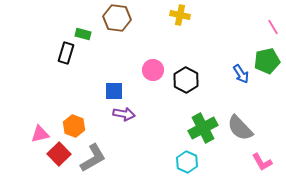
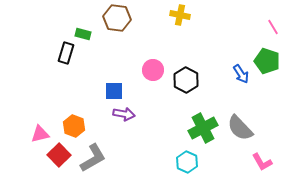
green pentagon: rotated 30 degrees clockwise
red square: moved 1 px down
